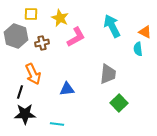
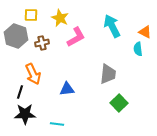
yellow square: moved 1 px down
